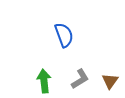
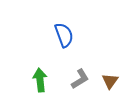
green arrow: moved 4 px left, 1 px up
